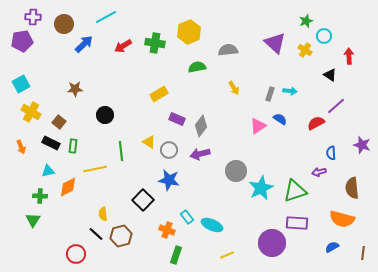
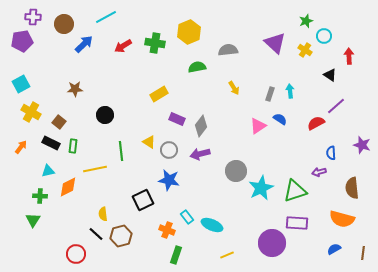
cyan arrow at (290, 91): rotated 104 degrees counterclockwise
orange arrow at (21, 147): rotated 120 degrees counterclockwise
black square at (143, 200): rotated 20 degrees clockwise
blue semicircle at (332, 247): moved 2 px right, 2 px down
